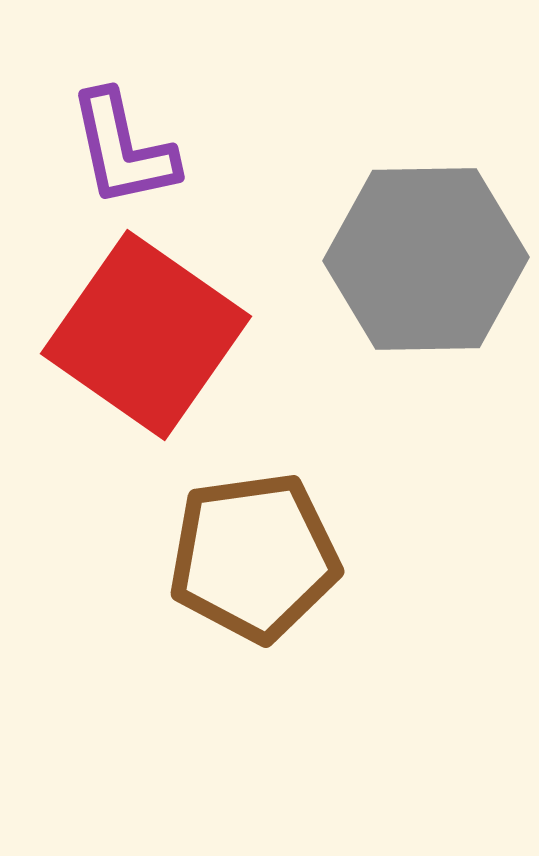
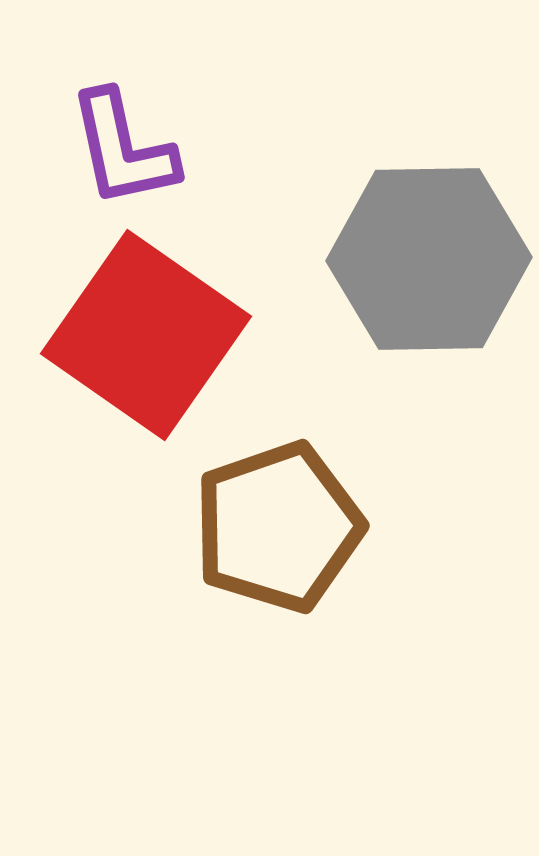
gray hexagon: moved 3 px right
brown pentagon: moved 24 px right, 30 px up; rotated 11 degrees counterclockwise
